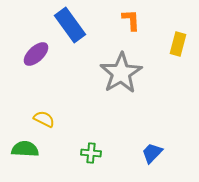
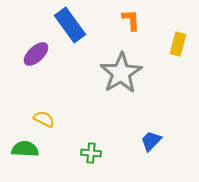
blue trapezoid: moved 1 px left, 12 px up
